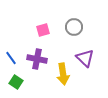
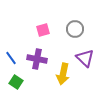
gray circle: moved 1 px right, 2 px down
yellow arrow: rotated 20 degrees clockwise
